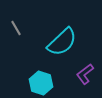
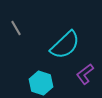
cyan semicircle: moved 3 px right, 3 px down
